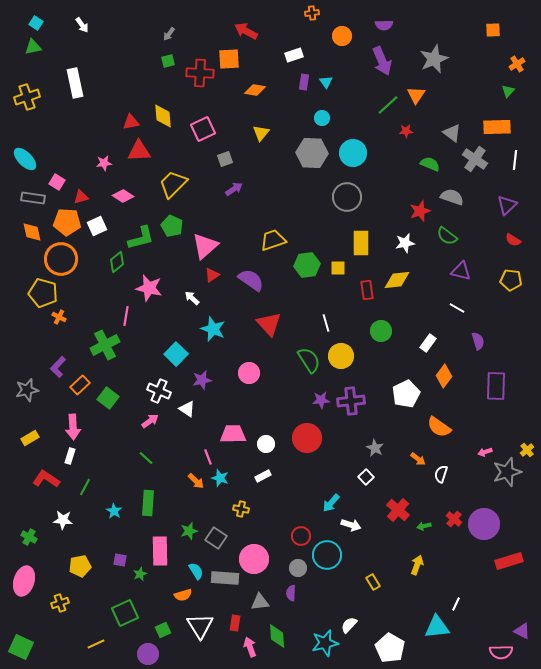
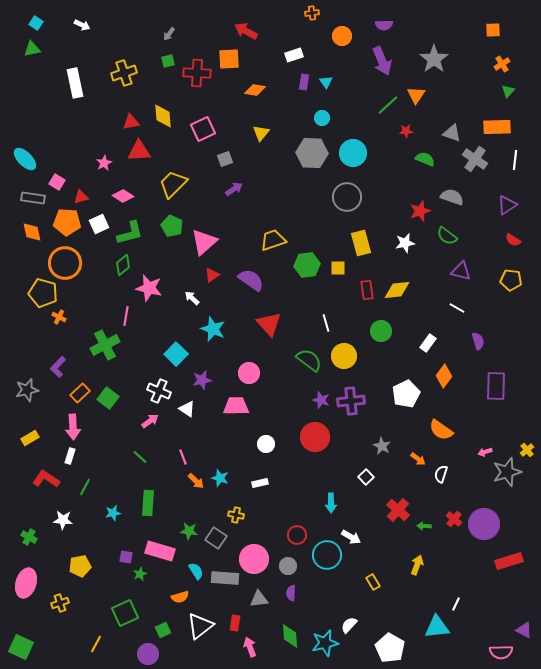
white arrow at (82, 25): rotated 28 degrees counterclockwise
green triangle at (33, 47): moved 1 px left, 2 px down
gray star at (434, 59): rotated 12 degrees counterclockwise
orange cross at (517, 64): moved 15 px left
red cross at (200, 73): moved 3 px left
yellow cross at (27, 97): moved 97 px right, 24 px up
gray triangle at (452, 133): rotated 18 degrees counterclockwise
pink star at (104, 163): rotated 21 degrees counterclockwise
green semicircle at (430, 164): moved 5 px left, 5 px up
purple triangle at (507, 205): rotated 10 degrees clockwise
white square at (97, 226): moved 2 px right, 2 px up
green L-shape at (141, 238): moved 11 px left, 5 px up
yellow rectangle at (361, 243): rotated 15 degrees counterclockwise
pink triangle at (205, 246): moved 1 px left, 4 px up
orange circle at (61, 259): moved 4 px right, 4 px down
green diamond at (117, 262): moved 6 px right, 3 px down
yellow diamond at (397, 280): moved 10 px down
yellow circle at (341, 356): moved 3 px right
green semicircle at (309, 360): rotated 20 degrees counterclockwise
orange rectangle at (80, 385): moved 8 px down
purple star at (321, 400): rotated 24 degrees clockwise
orange semicircle at (439, 427): moved 2 px right, 3 px down
pink trapezoid at (233, 434): moved 3 px right, 28 px up
red circle at (307, 438): moved 8 px right, 1 px up
gray star at (375, 448): moved 7 px right, 2 px up
pink line at (208, 457): moved 25 px left
green line at (146, 458): moved 6 px left, 1 px up
white rectangle at (263, 476): moved 3 px left, 7 px down; rotated 14 degrees clockwise
cyan arrow at (331, 503): rotated 42 degrees counterclockwise
yellow cross at (241, 509): moved 5 px left, 6 px down
cyan star at (114, 511): moved 1 px left, 2 px down; rotated 28 degrees clockwise
white arrow at (351, 525): moved 12 px down; rotated 12 degrees clockwise
green arrow at (424, 526): rotated 16 degrees clockwise
green star at (189, 531): rotated 24 degrees clockwise
red circle at (301, 536): moved 4 px left, 1 px up
pink rectangle at (160, 551): rotated 72 degrees counterclockwise
purple square at (120, 560): moved 6 px right, 3 px up
gray circle at (298, 568): moved 10 px left, 2 px up
pink ellipse at (24, 581): moved 2 px right, 2 px down
orange semicircle at (183, 595): moved 3 px left, 2 px down
gray triangle at (260, 602): moved 1 px left, 3 px up
white triangle at (200, 626): rotated 24 degrees clockwise
purple triangle at (522, 631): moved 2 px right, 1 px up
green diamond at (277, 636): moved 13 px right
yellow line at (96, 644): rotated 36 degrees counterclockwise
